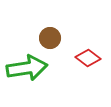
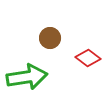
green arrow: moved 9 px down
